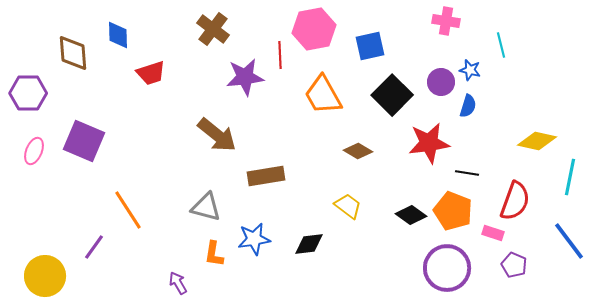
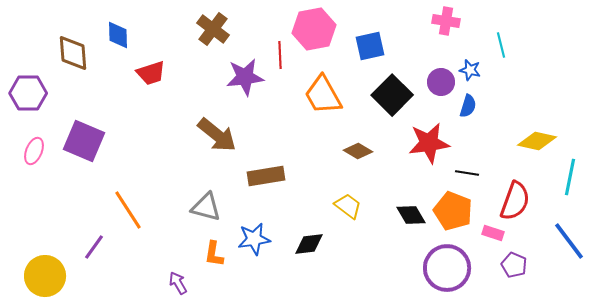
black diamond at (411, 215): rotated 24 degrees clockwise
